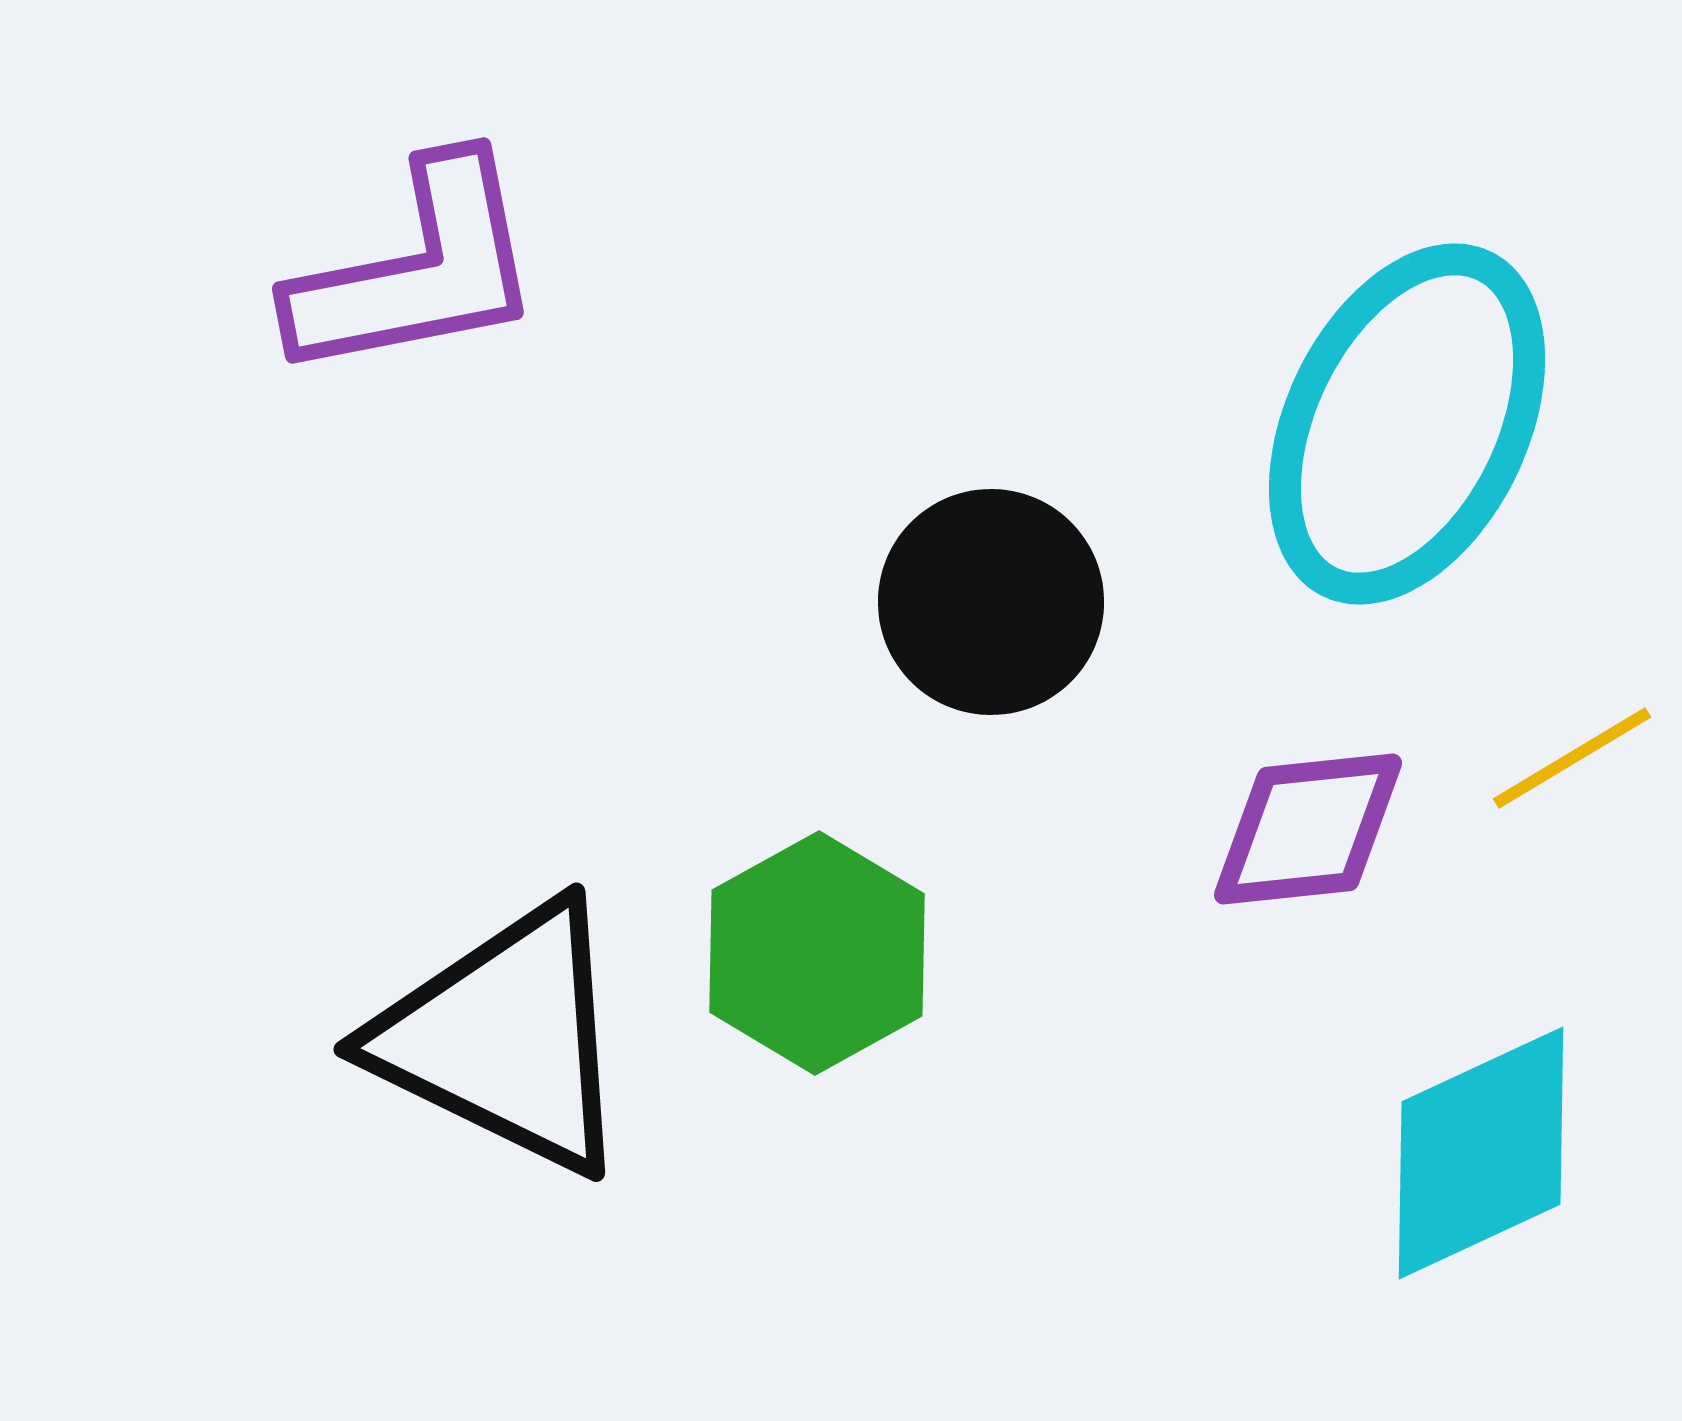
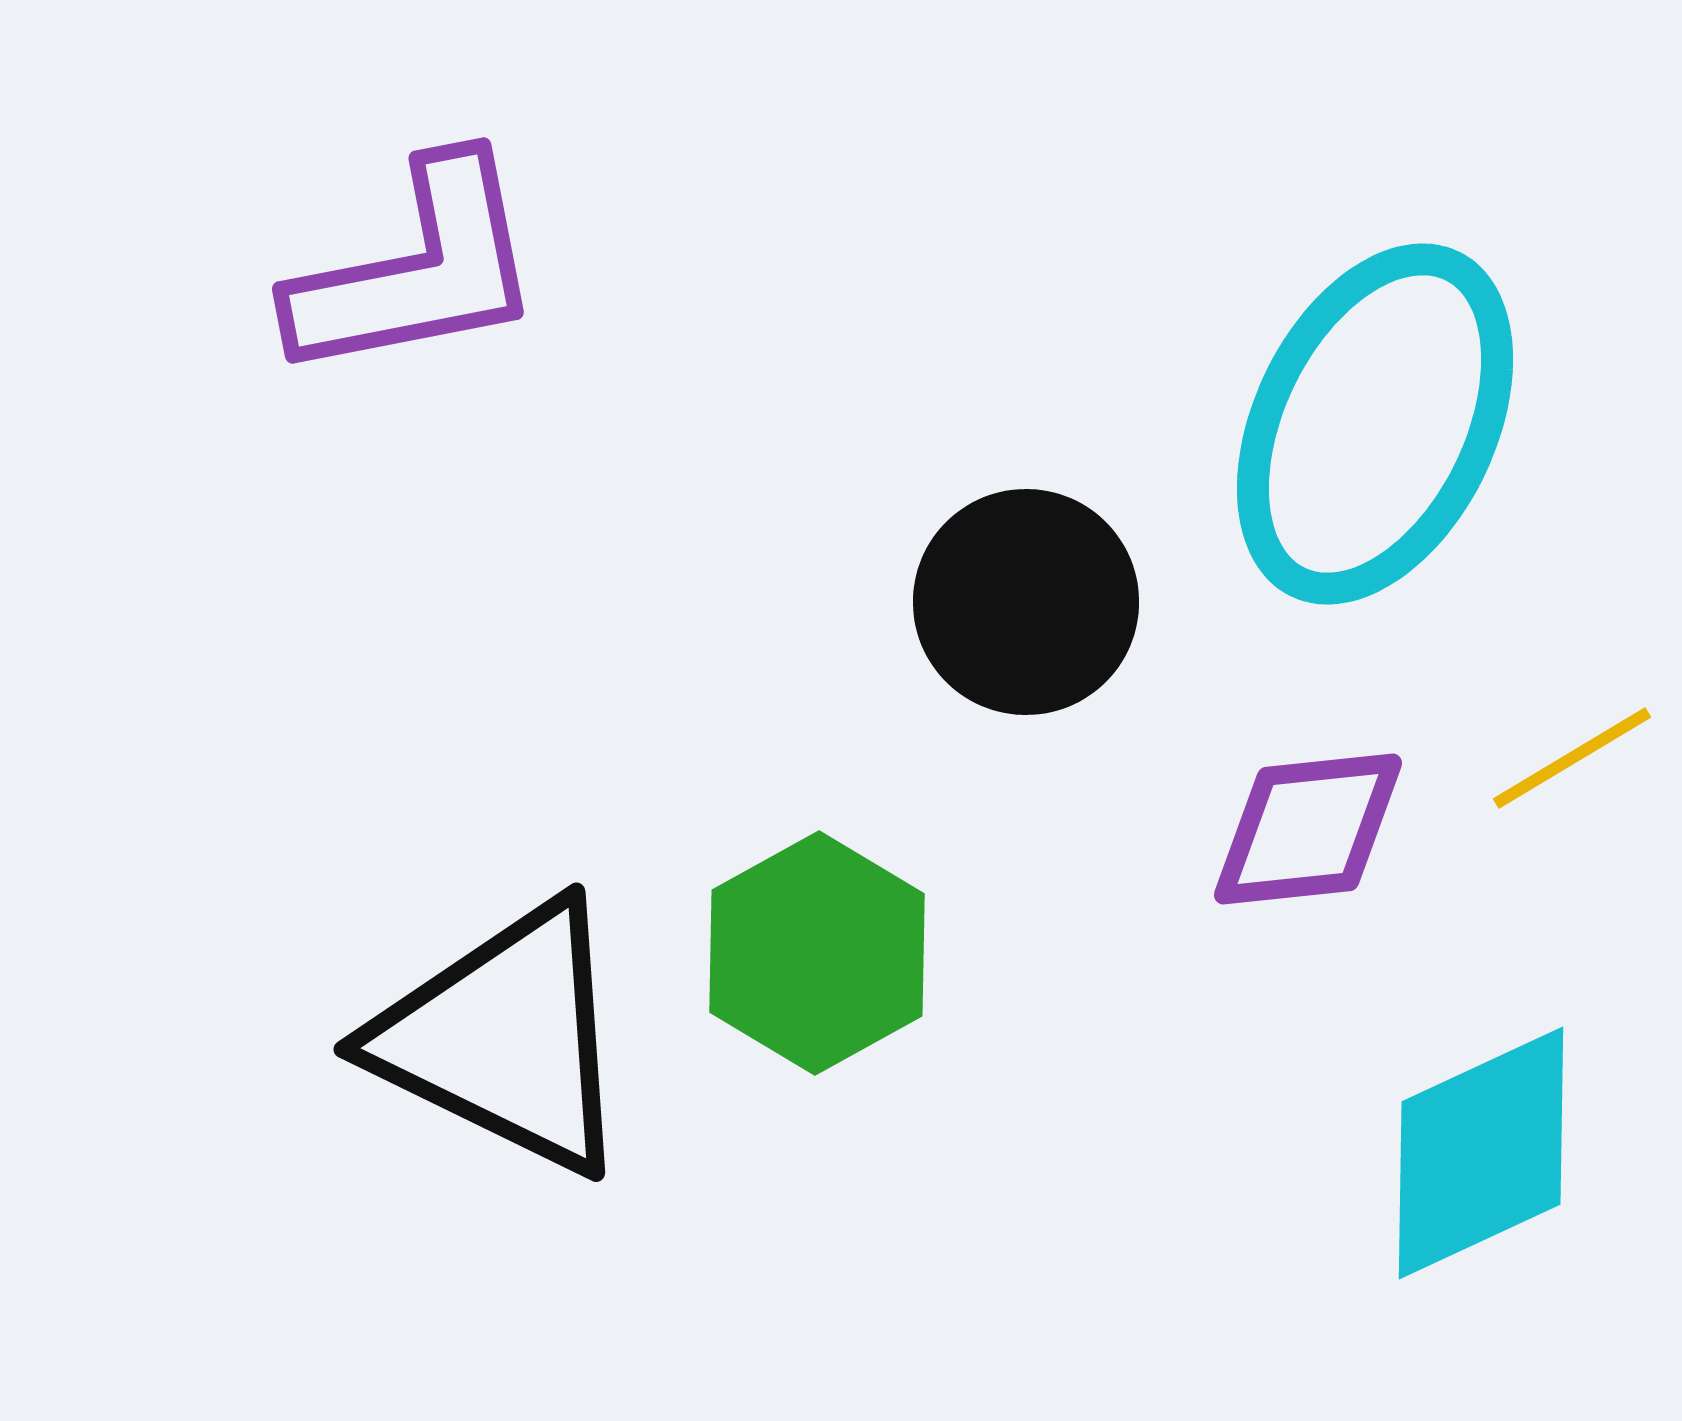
cyan ellipse: moved 32 px left
black circle: moved 35 px right
